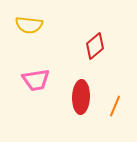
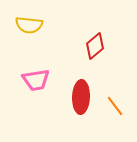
orange line: rotated 60 degrees counterclockwise
